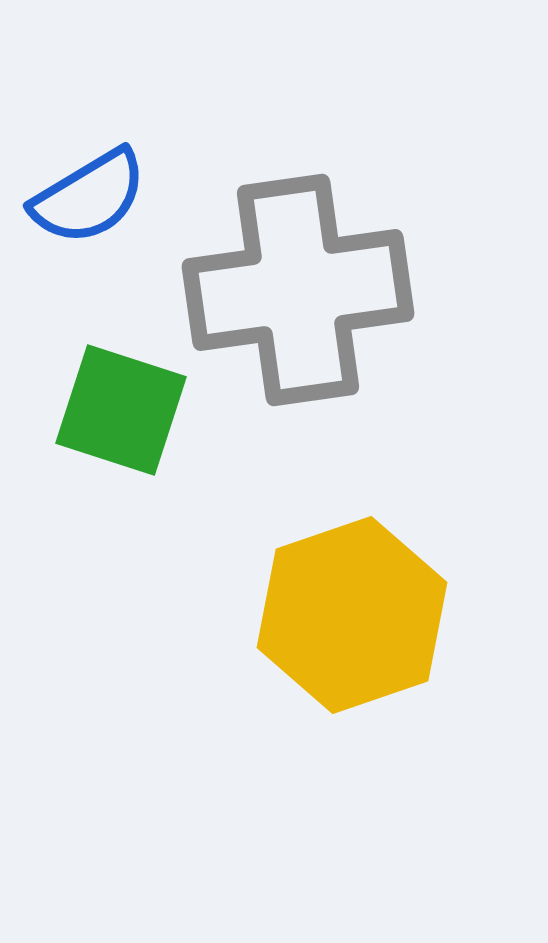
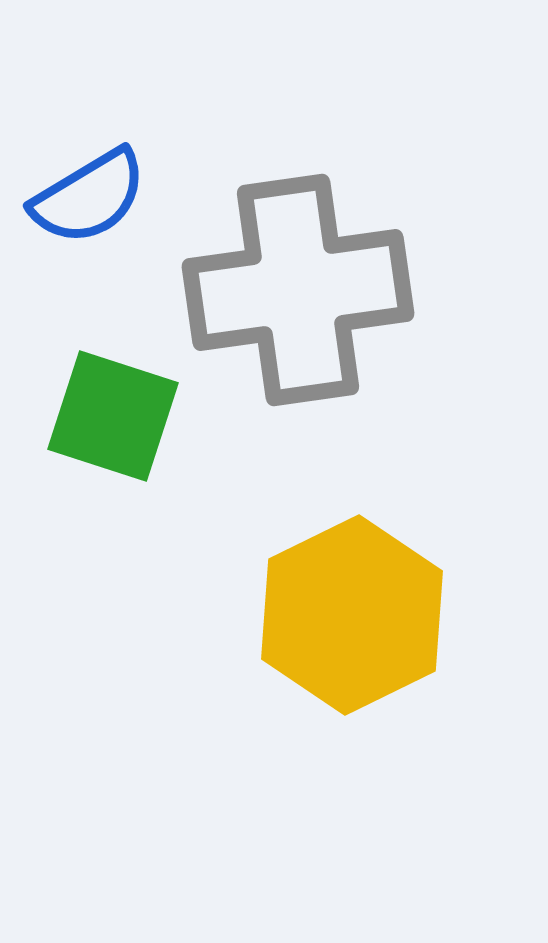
green square: moved 8 px left, 6 px down
yellow hexagon: rotated 7 degrees counterclockwise
